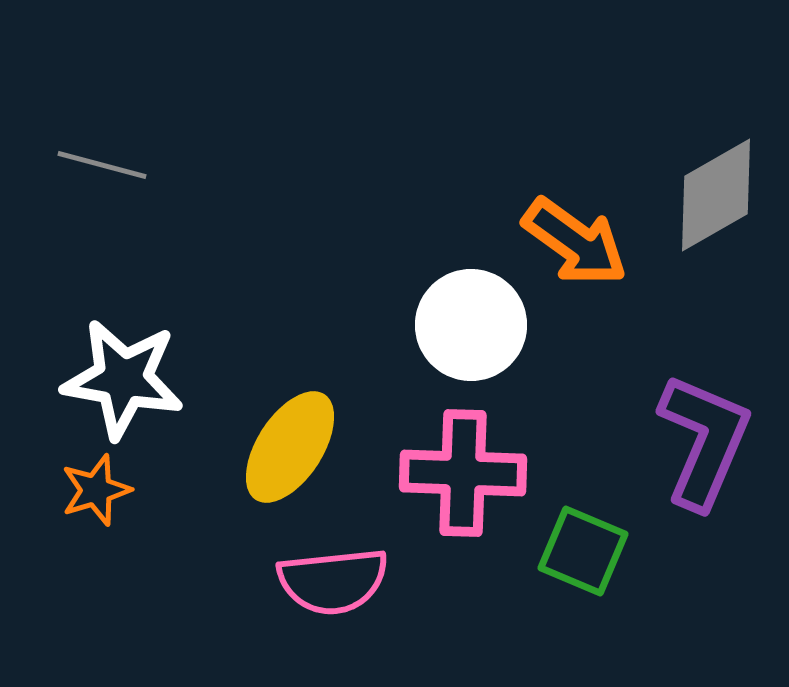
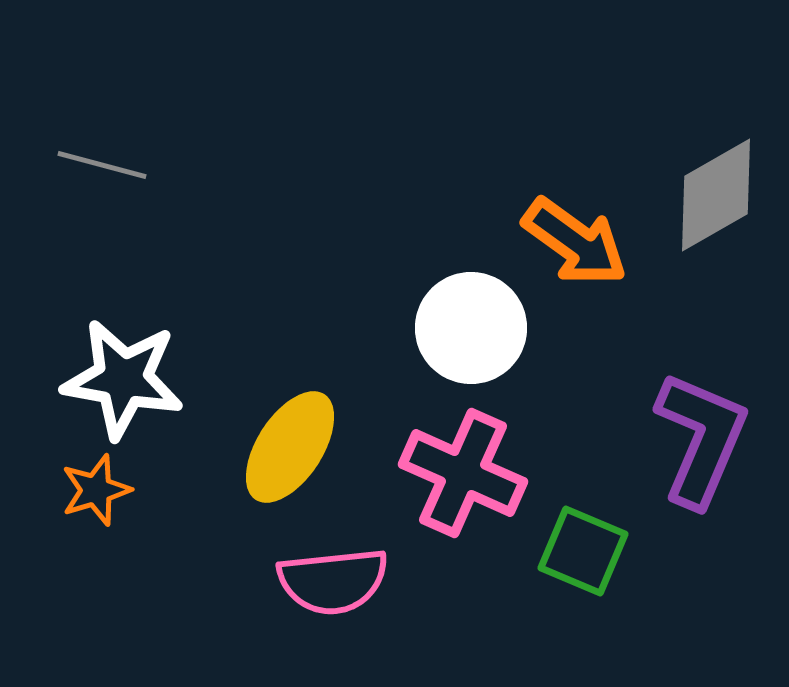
white circle: moved 3 px down
purple L-shape: moved 3 px left, 2 px up
pink cross: rotated 22 degrees clockwise
